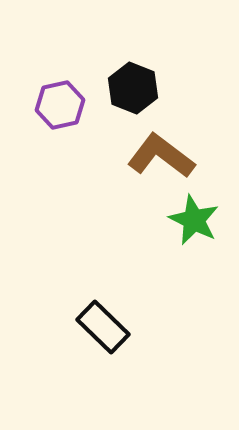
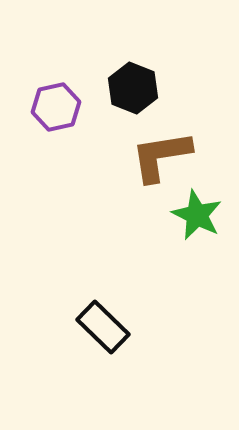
purple hexagon: moved 4 px left, 2 px down
brown L-shape: rotated 46 degrees counterclockwise
green star: moved 3 px right, 5 px up
